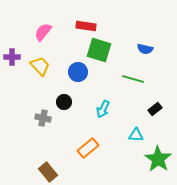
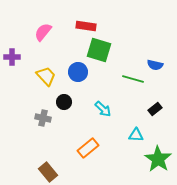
blue semicircle: moved 10 px right, 16 px down
yellow trapezoid: moved 6 px right, 10 px down
cyan arrow: rotated 72 degrees counterclockwise
